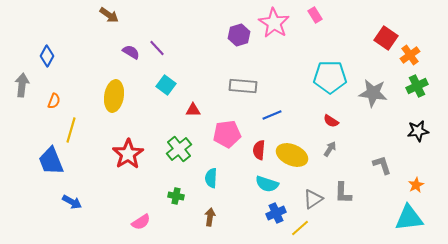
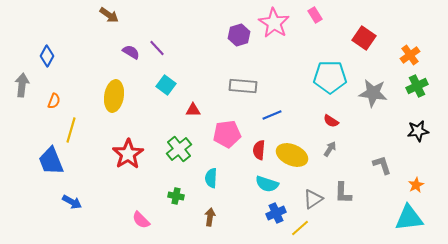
red square at (386, 38): moved 22 px left
pink semicircle at (141, 222): moved 2 px up; rotated 78 degrees clockwise
